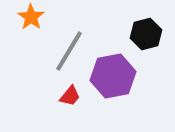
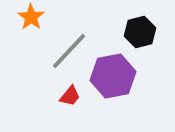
black hexagon: moved 6 px left, 2 px up
gray line: rotated 12 degrees clockwise
